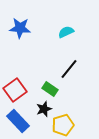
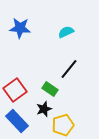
blue rectangle: moved 1 px left
